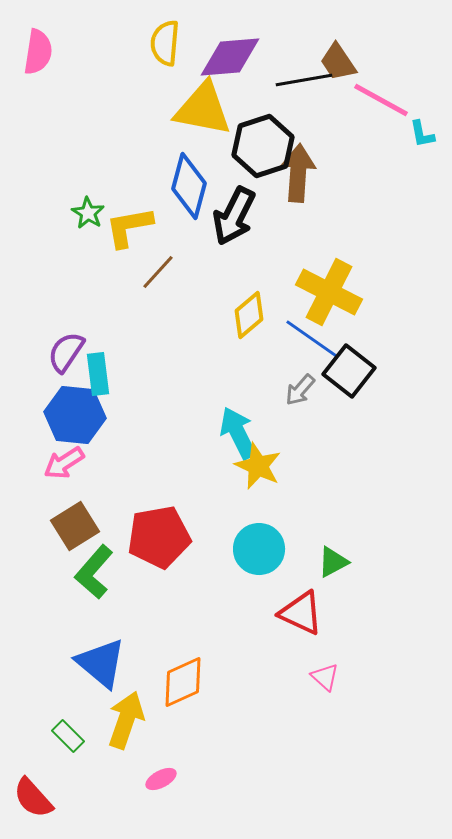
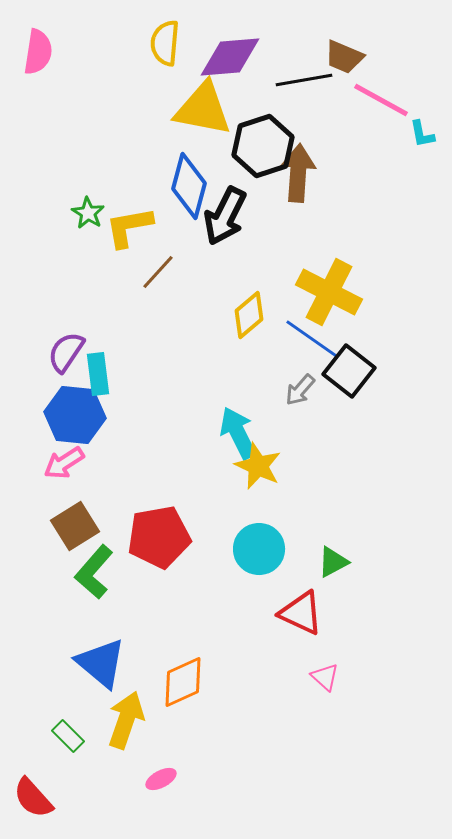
brown trapezoid: moved 6 px right, 5 px up; rotated 33 degrees counterclockwise
black arrow: moved 9 px left
